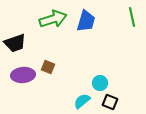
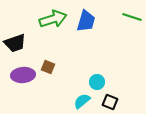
green line: rotated 60 degrees counterclockwise
cyan circle: moved 3 px left, 1 px up
